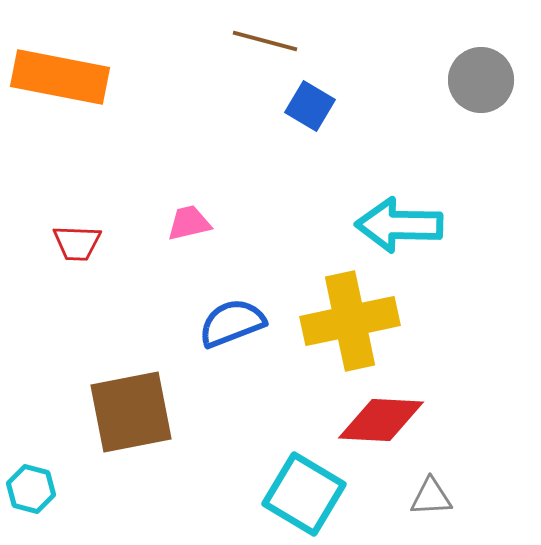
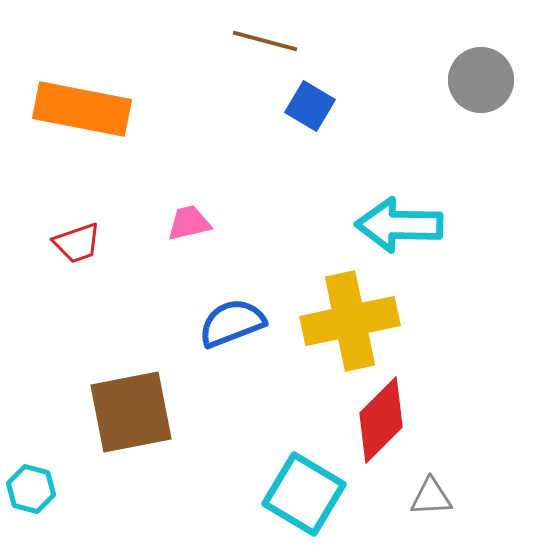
orange rectangle: moved 22 px right, 32 px down
red trapezoid: rotated 21 degrees counterclockwise
red diamond: rotated 48 degrees counterclockwise
